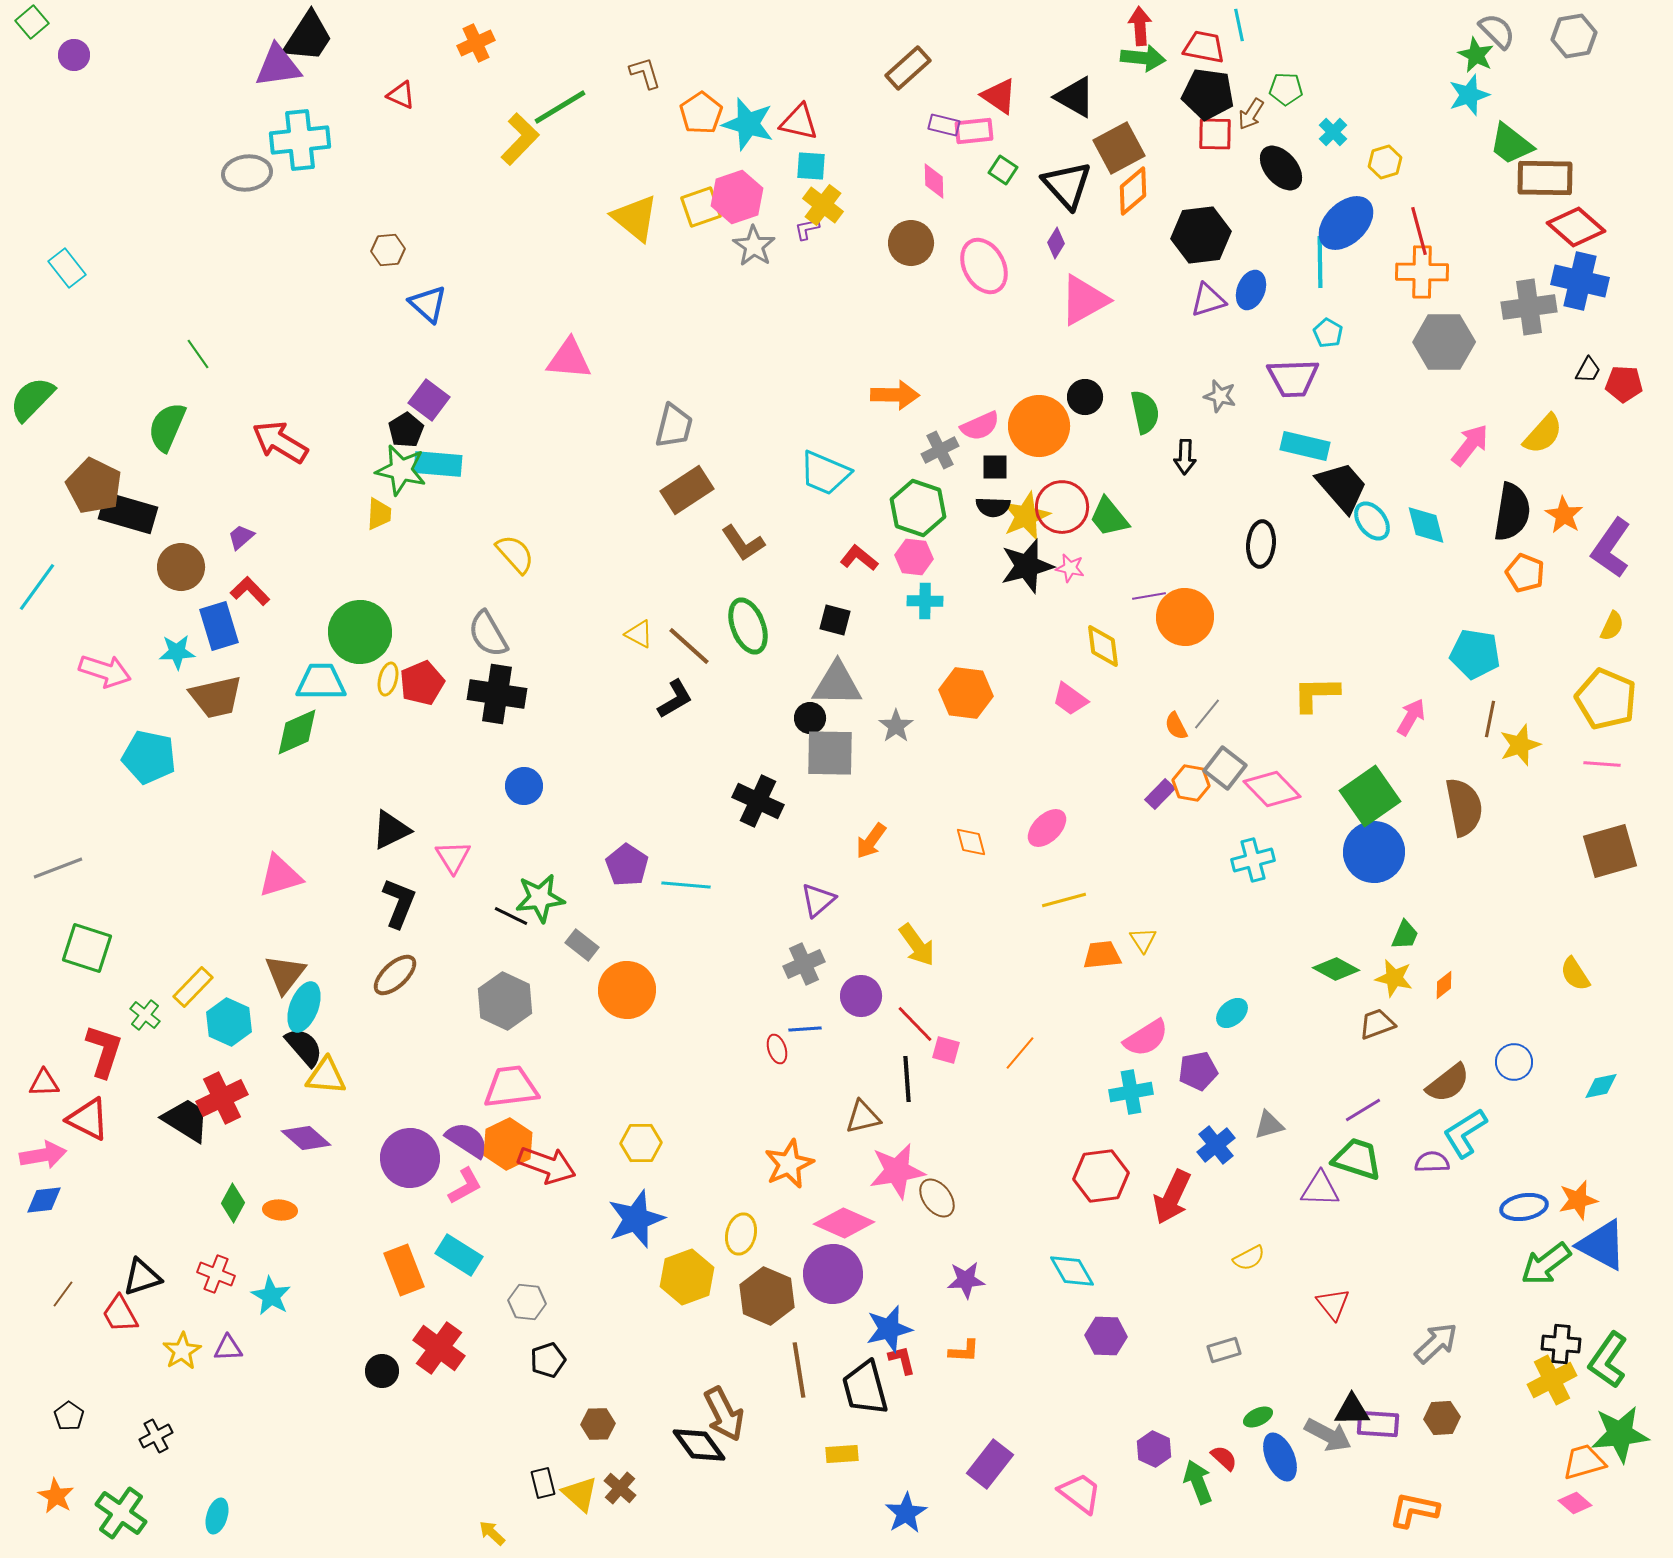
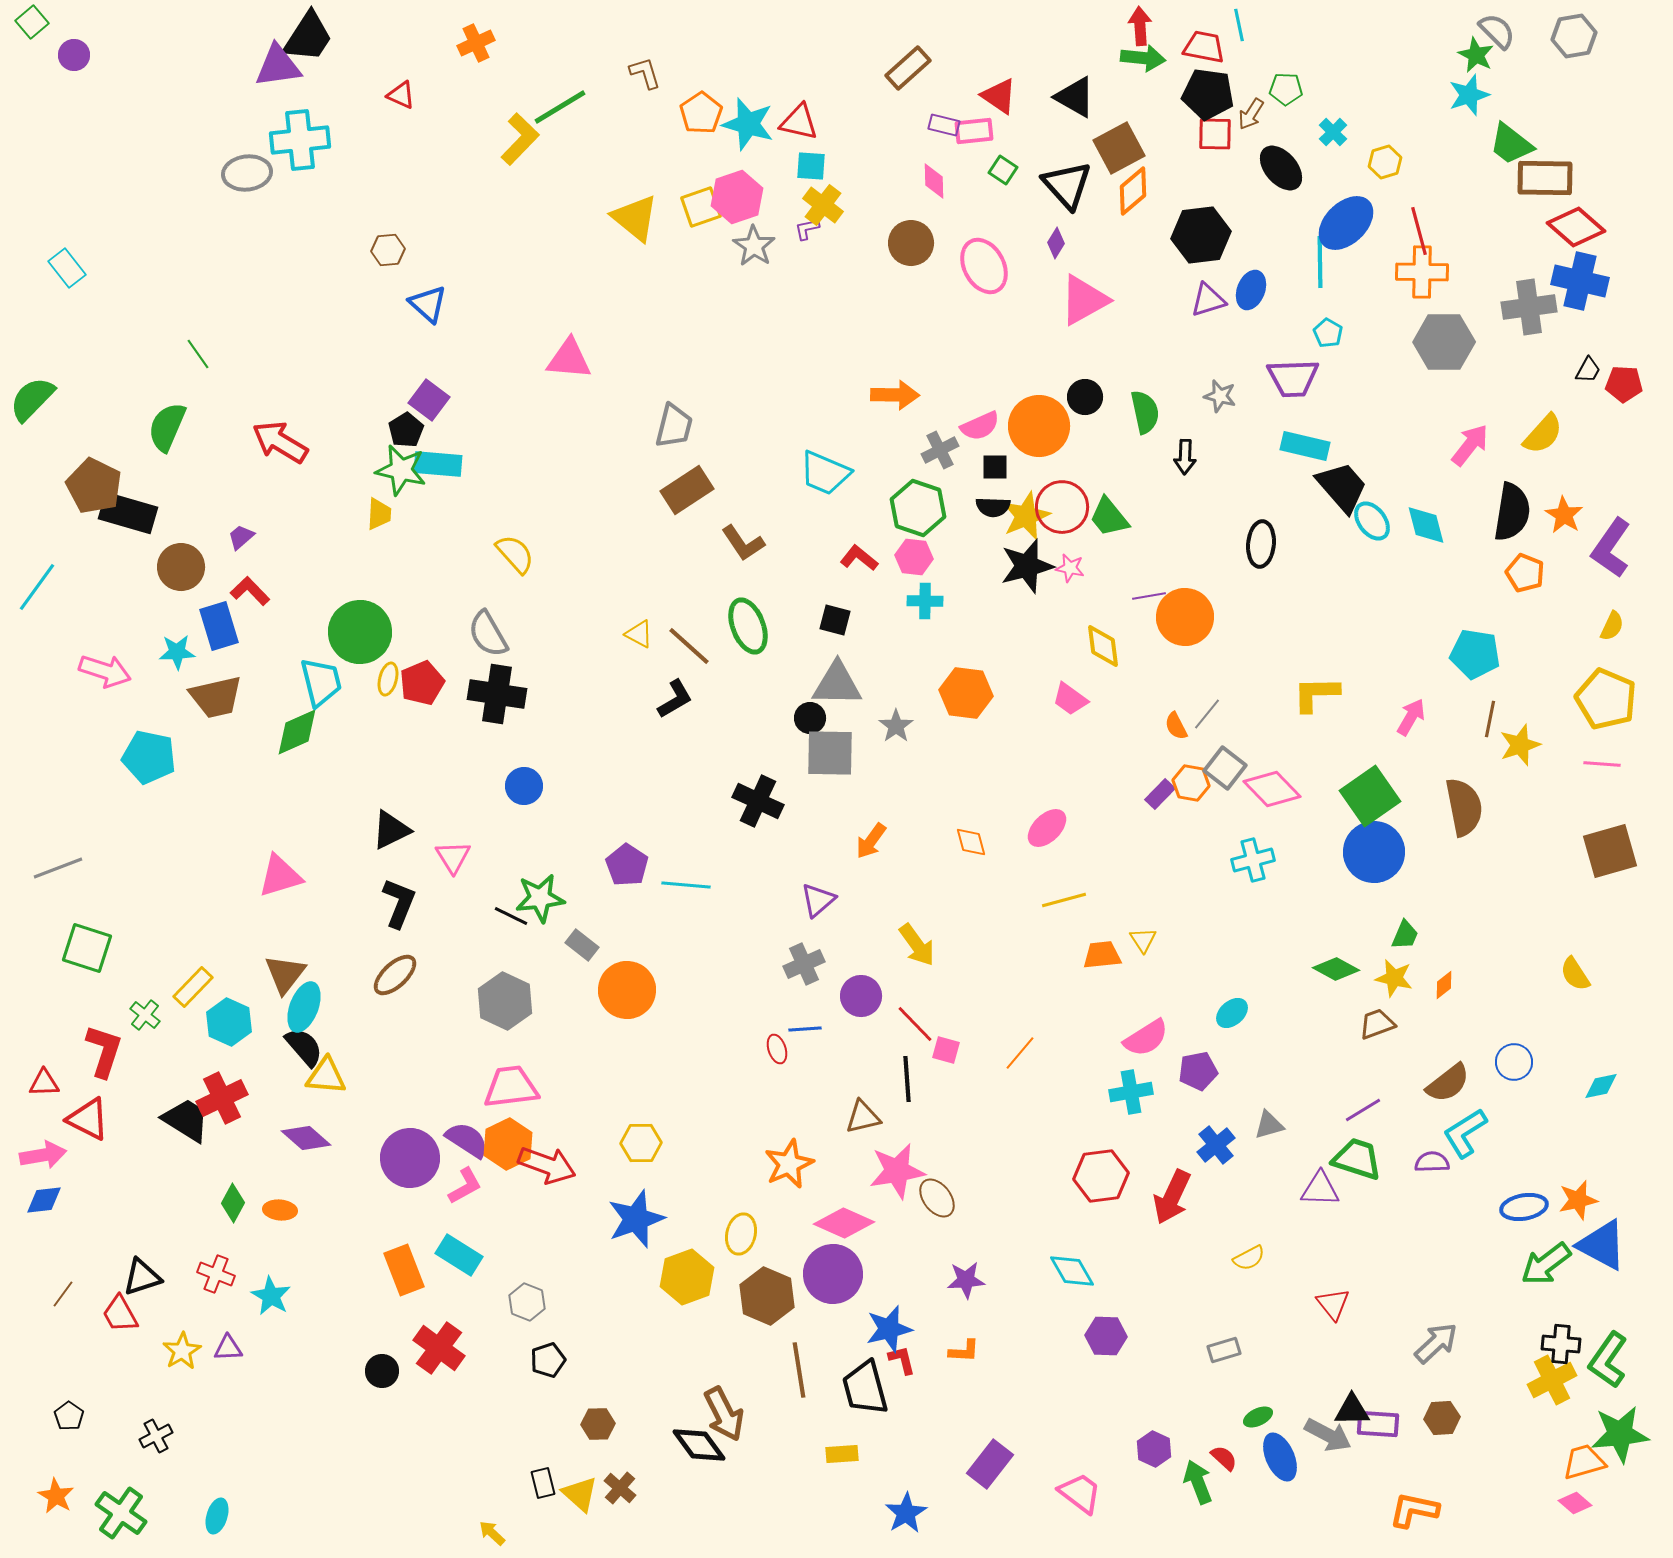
cyan trapezoid at (321, 682): rotated 76 degrees clockwise
gray hexagon at (527, 1302): rotated 15 degrees clockwise
